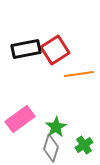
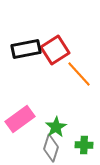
orange line: rotated 56 degrees clockwise
green cross: rotated 36 degrees clockwise
